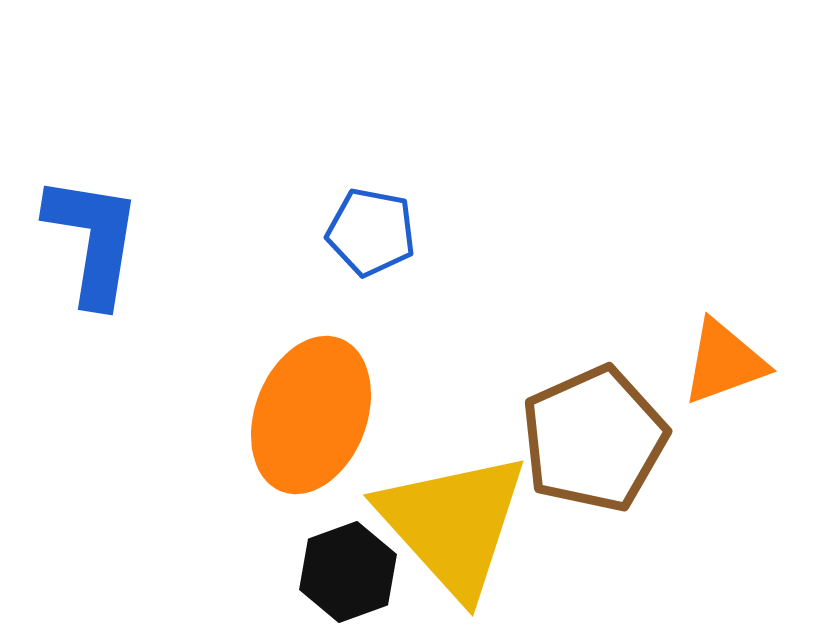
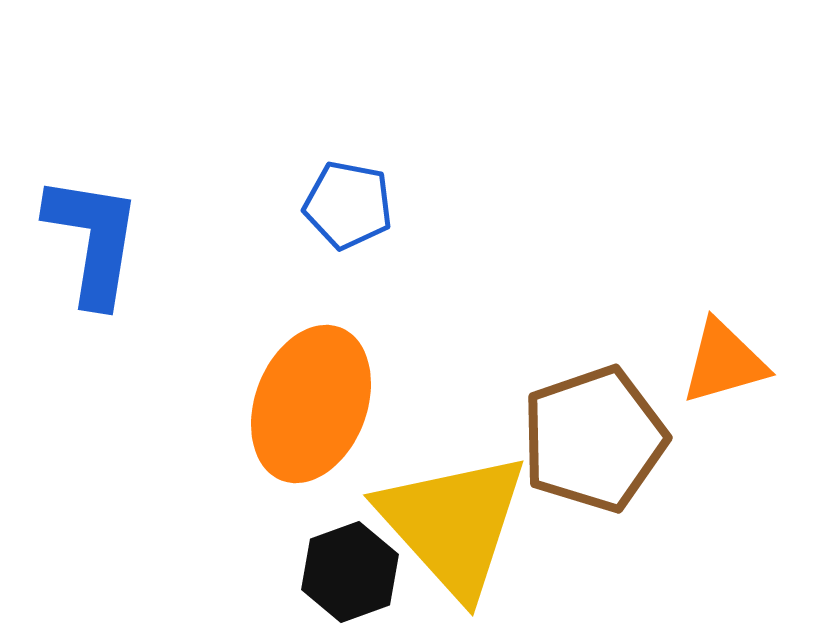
blue pentagon: moved 23 px left, 27 px up
orange triangle: rotated 4 degrees clockwise
orange ellipse: moved 11 px up
brown pentagon: rotated 5 degrees clockwise
black hexagon: moved 2 px right
